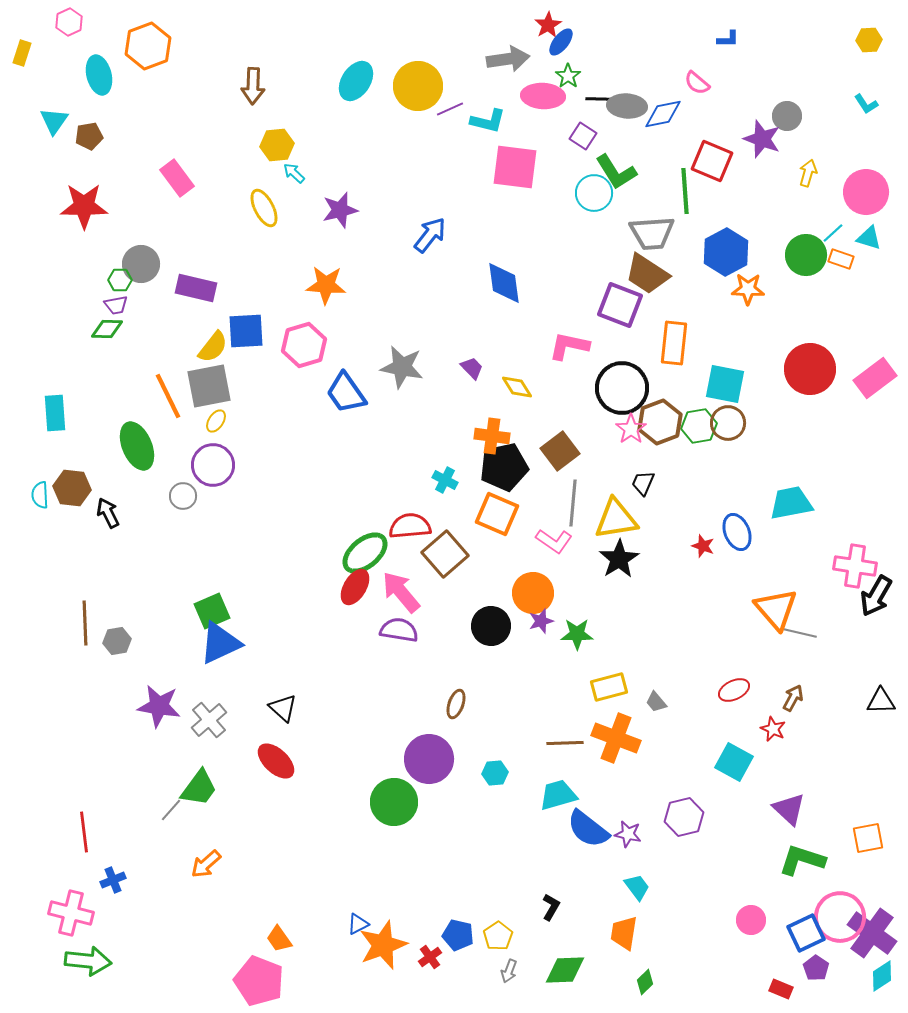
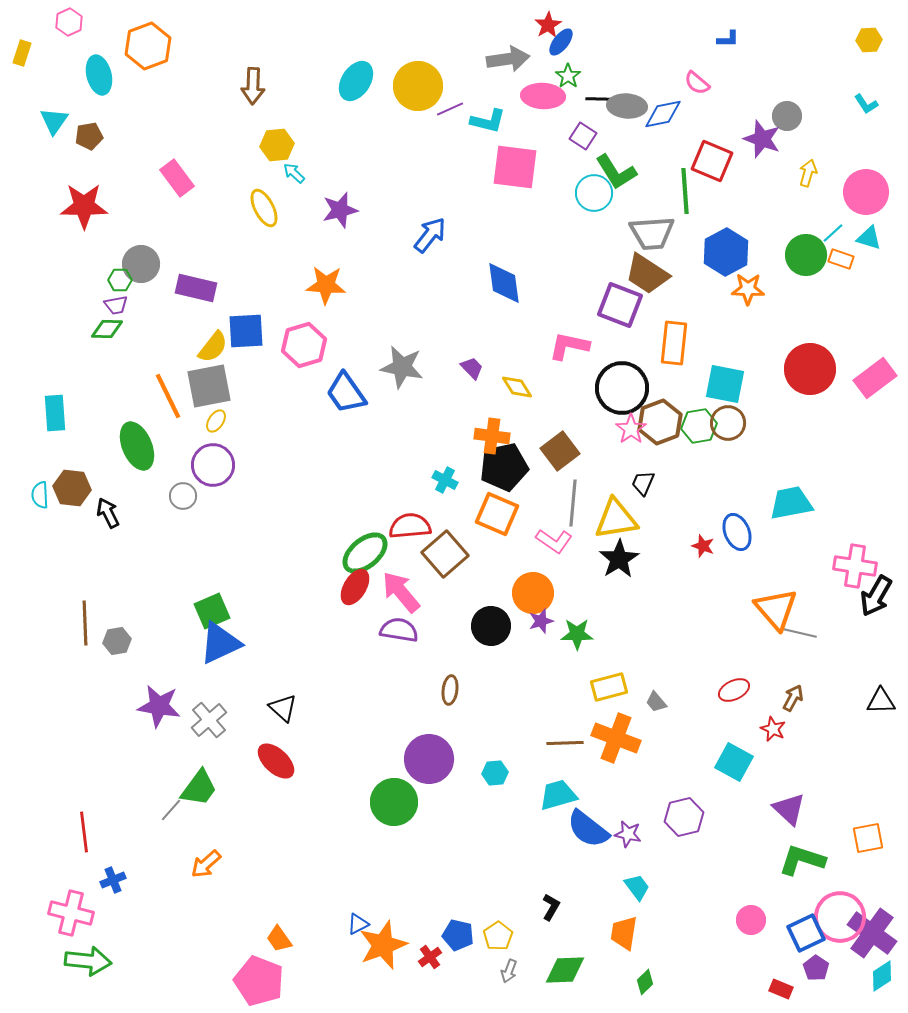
brown ellipse at (456, 704): moved 6 px left, 14 px up; rotated 12 degrees counterclockwise
